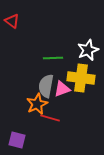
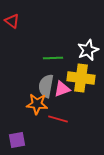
orange star: rotated 30 degrees clockwise
red line: moved 8 px right, 1 px down
purple square: rotated 24 degrees counterclockwise
